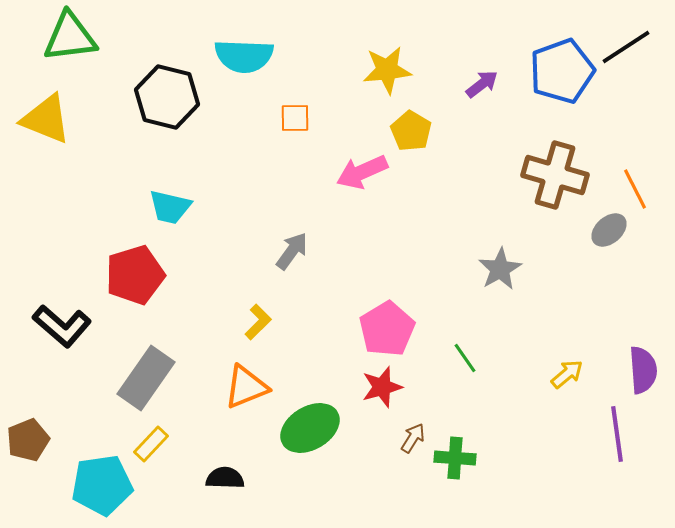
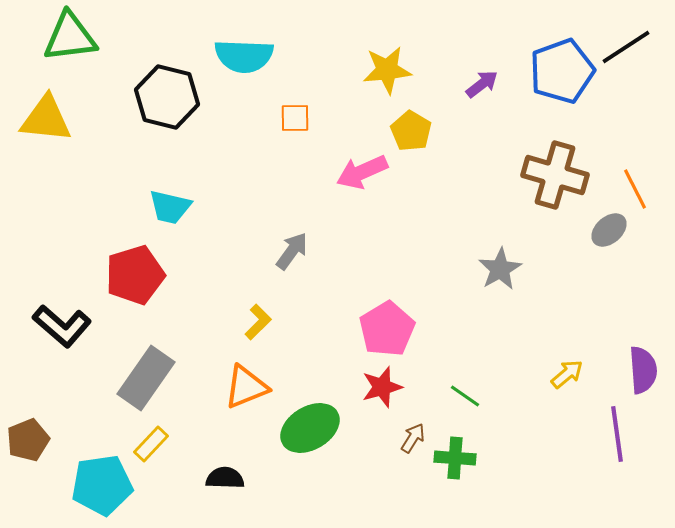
yellow triangle: rotated 16 degrees counterclockwise
green line: moved 38 px down; rotated 20 degrees counterclockwise
